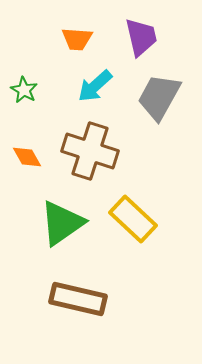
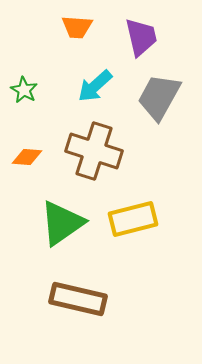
orange trapezoid: moved 12 px up
brown cross: moved 4 px right
orange diamond: rotated 56 degrees counterclockwise
yellow rectangle: rotated 57 degrees counterclockwise
